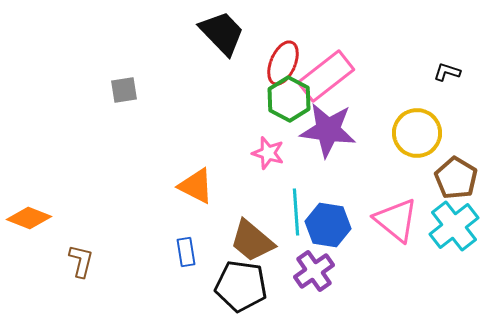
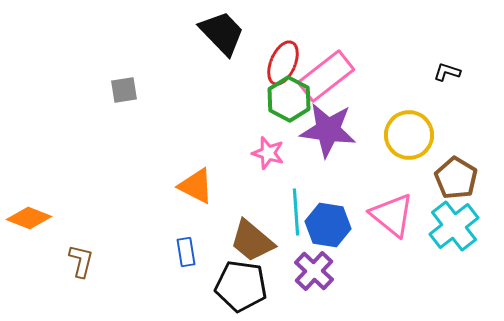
yellow circle: moved 8 px left, 2 px down
pink triangle: moved 4 px left, 5 px up
purple cross: rotated 12 degrees counterclockwise
